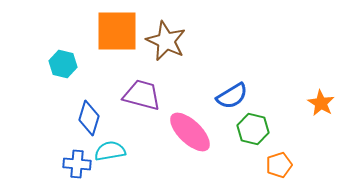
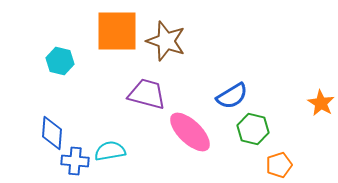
brown star: rotated 6 degrees counterclockwise
cyan hexagon: moved 3 px left, 3 px up
purple trapezoid: moved 5 px right, 1 px up
blue diamond: moved 37 px left, 15 px down; rotated 12 degrees counterclockwise
blue cross: moved 2 px left, 3 px up
